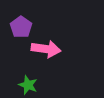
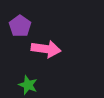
purple pentagon: moved 1 px left, 1 px up
